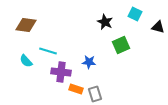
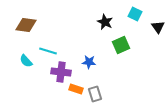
black triangle: rotated 40 degrees clockwise
